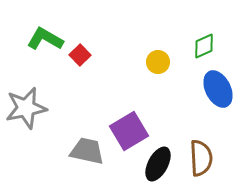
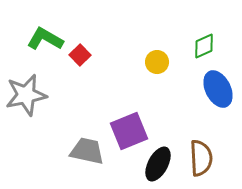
yellow circle: moved 1 px left
gray star: moved 13 px up
purple square: rotated 9 degrees clockwise
